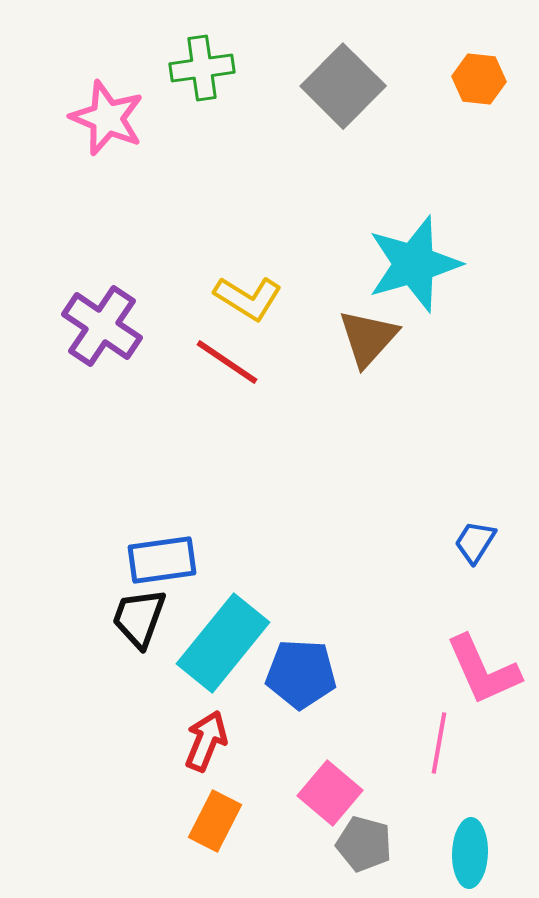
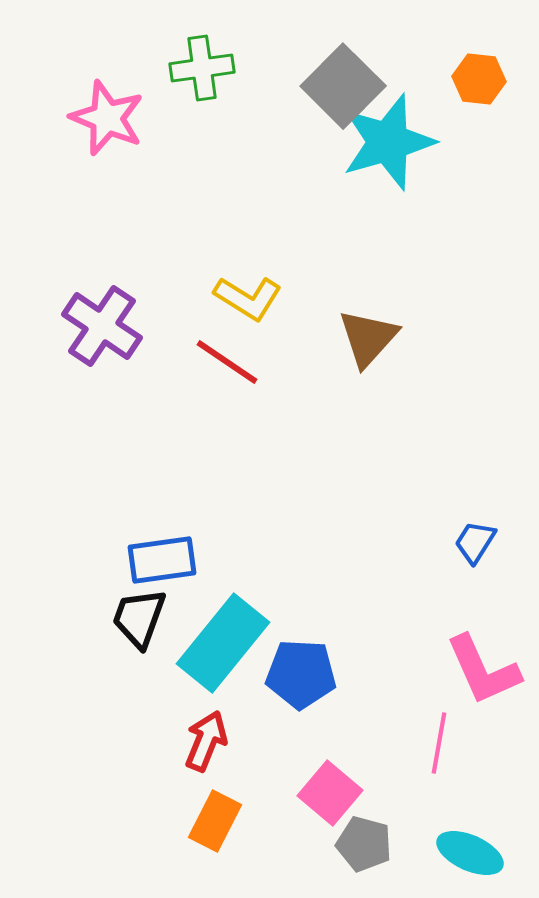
cyan star: moved 26 px left, 122 px up
cyan ellipse: rotated 68 degrees counterclockwise
